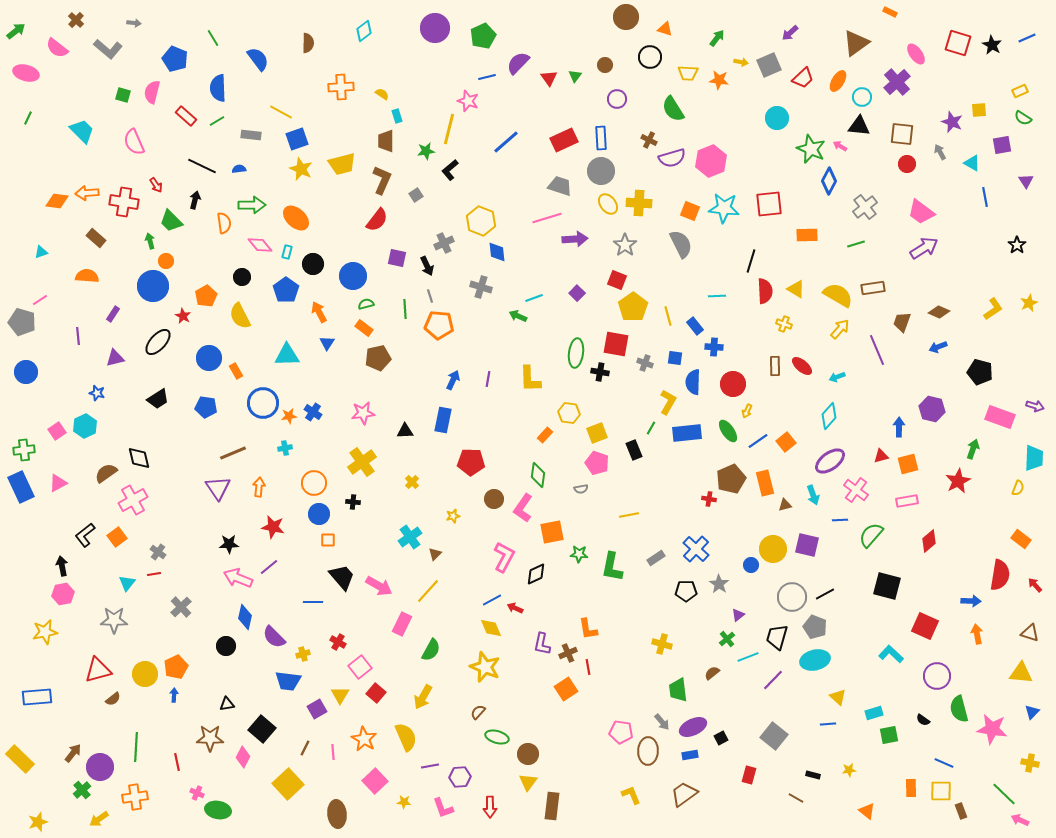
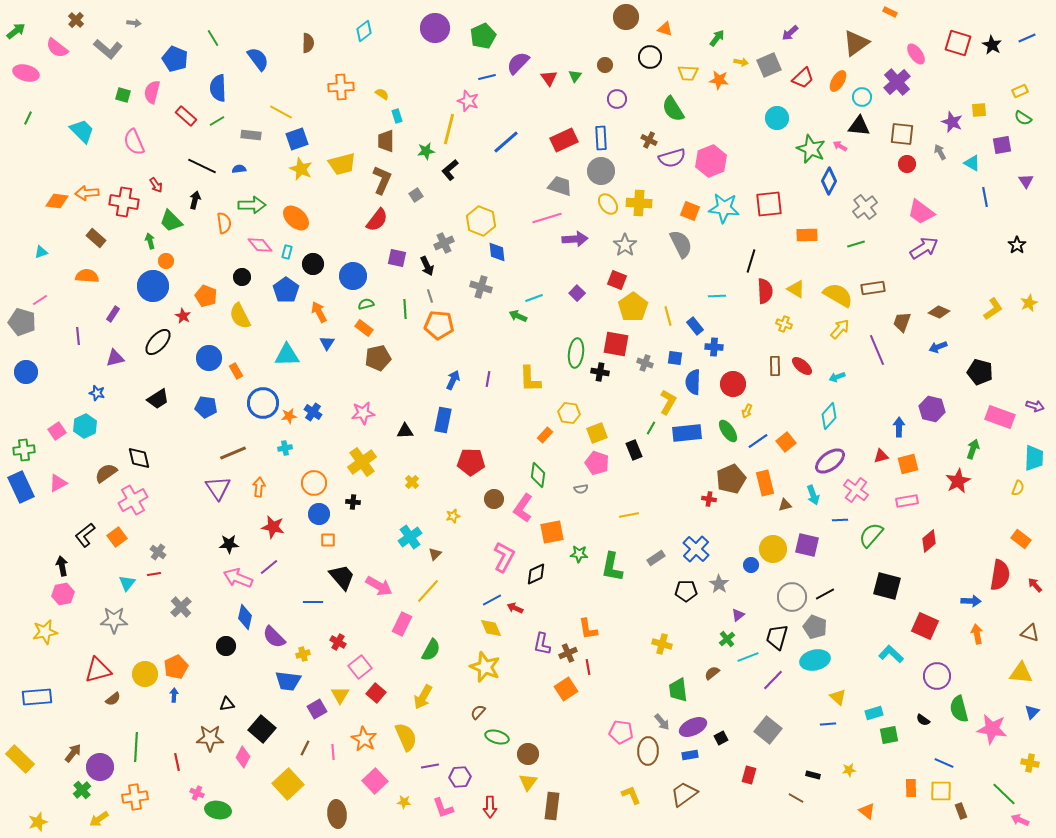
orange pentagon at (206, 296): rotated 20 degrees counterclockwise
gray square at (774, 736): moved 6 px left, 6 px up
